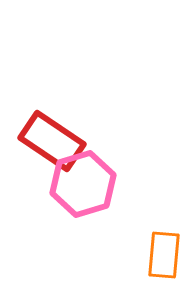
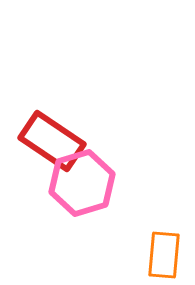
pink hexagon: moved 1 px left, 1 px up
